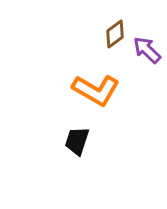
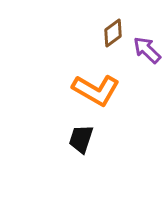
brown diamond: moved 2 px left, 1 px up
black trapezoid: moved 4 px right, 2 px up
